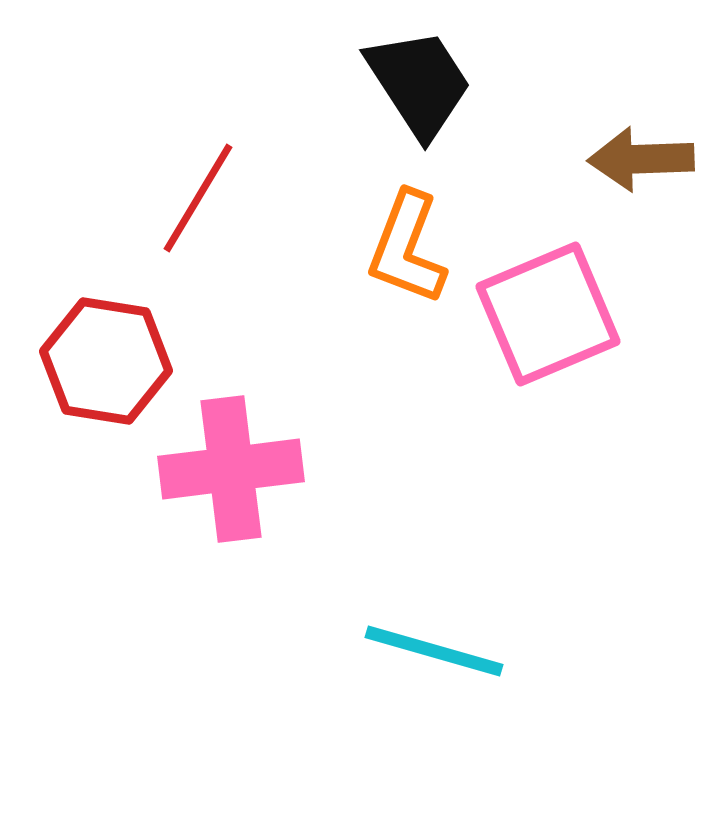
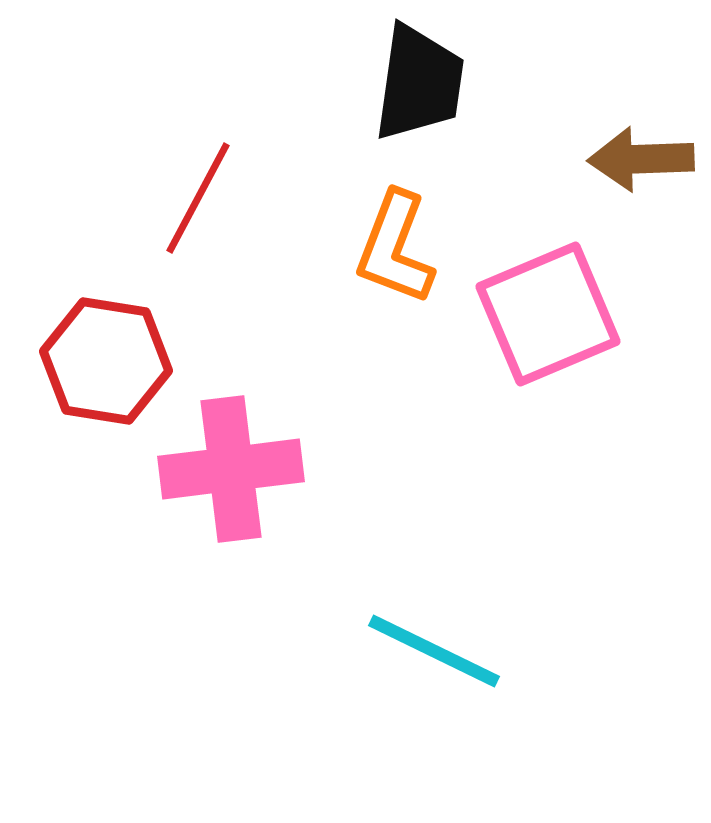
black trapezoid: rotated 41 degrees clockwise
red line: rotated 3 degrees counterclockwise
orange L-shape: moved 12 px left
cyan line: rotated 10 degrees clockwise
